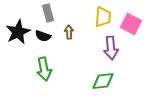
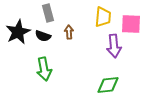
pink square: rotated 25 degrees counterclockwise
purple arrow: moved 3 px right, 2 px up
green diamond: moved 5 px right, 4 px down
